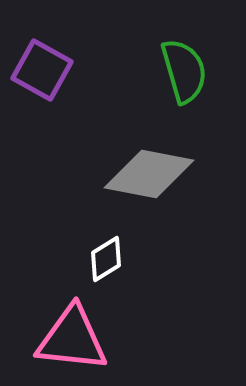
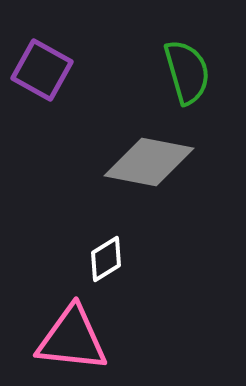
green semicircle: moved 3 px right, 1 px down
gray diamond: moved 12 px up
